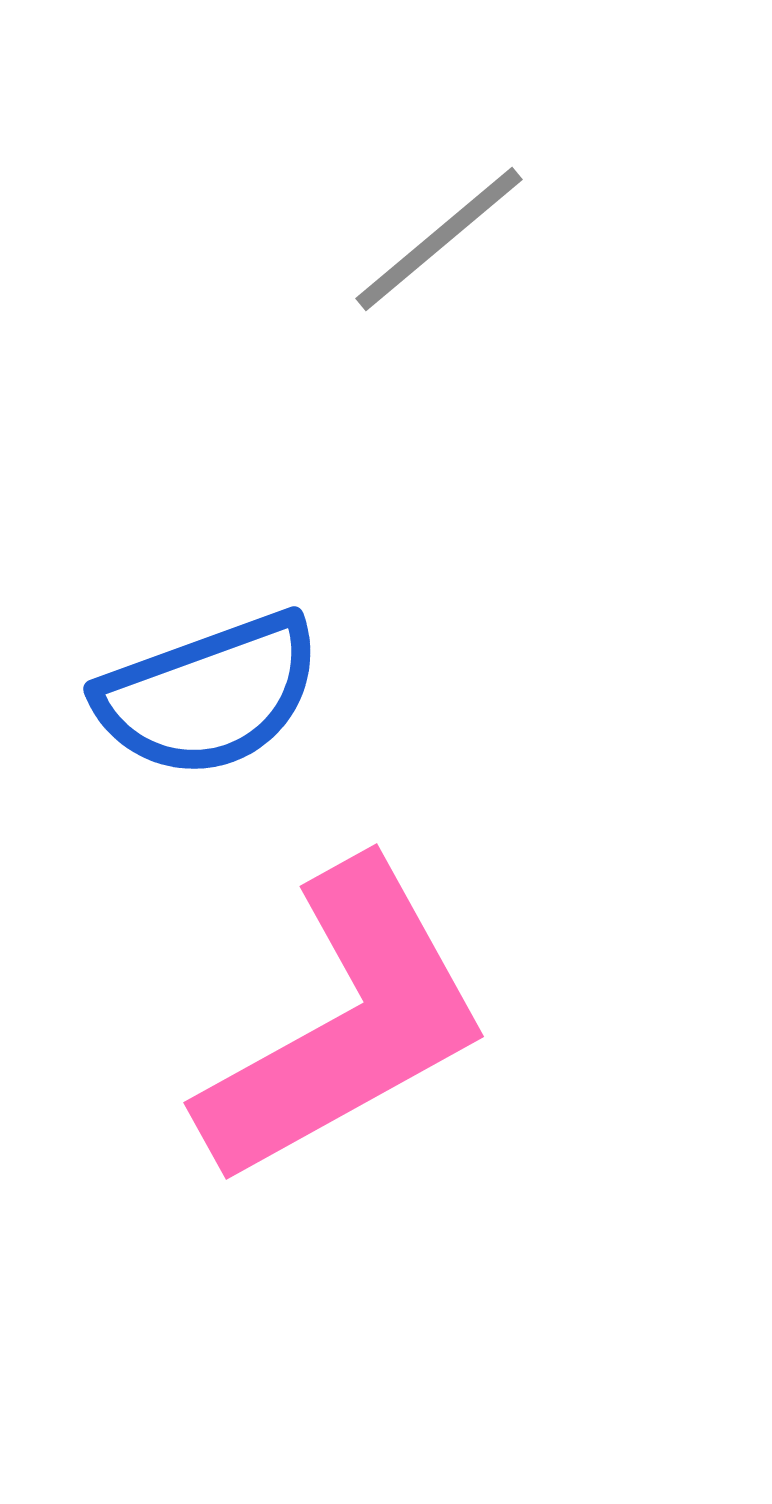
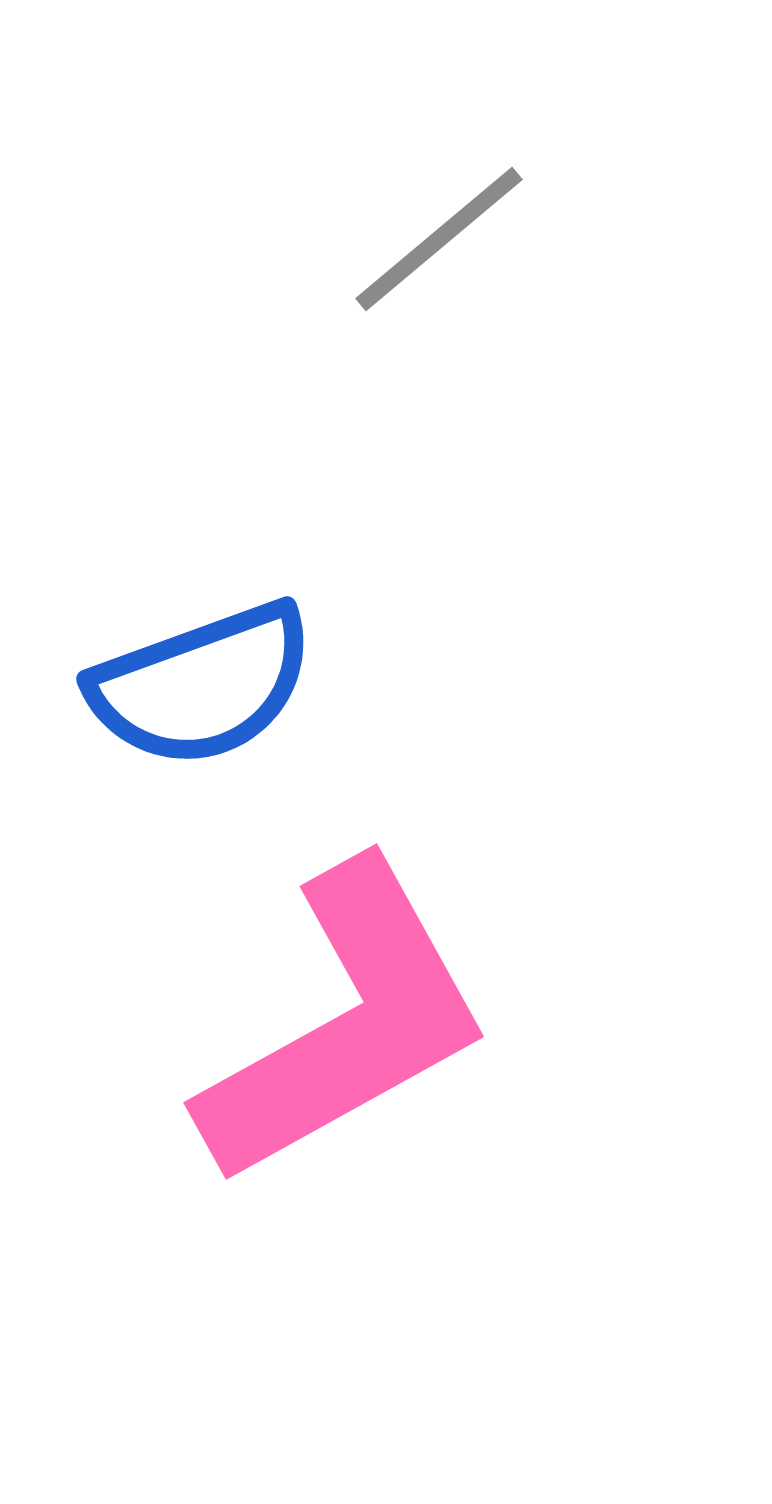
blue semicircle: moved 7 px left, 10 px up
